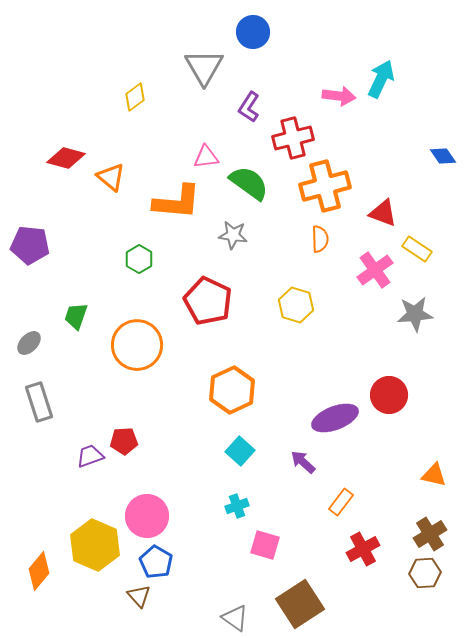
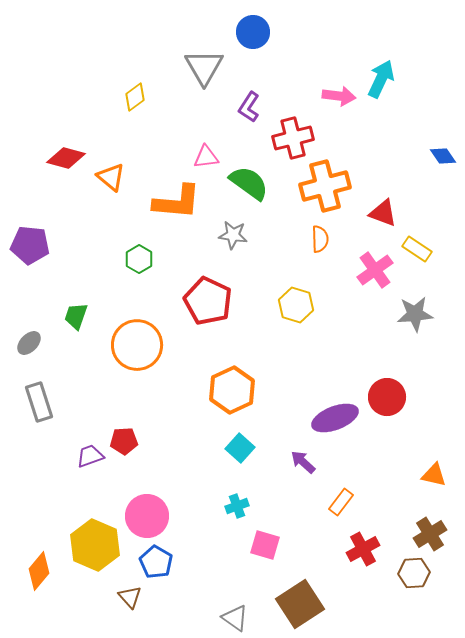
red circle at (389, 395): moved 2 px left, 2 px down
cyan square at (240, 451): moved 3 px up
brown hexagon at (425, 573): moved 11 px left
brown triangle at (139, 596): moved 9 px left, 1 px down
